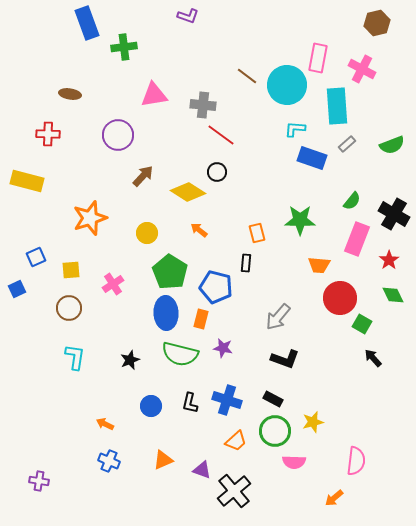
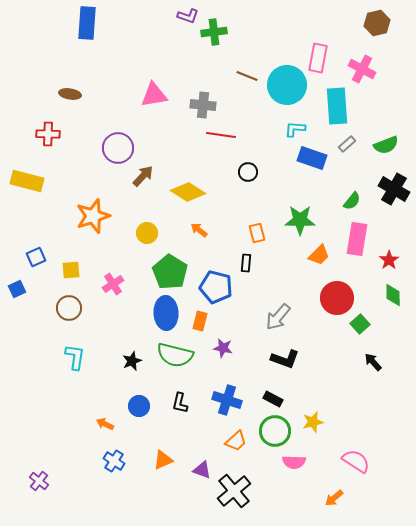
blue rectangle at (87, 23): rotated 24 degrees clockwise
green cross at (124, 47): moved 90 px right, 15 px up
brown line at (247, 76): rotated 15 degrees counterclockwise
purple circle at (118, 135): moved 13 px down
red line at (221, 135): rotated 28 degrees counterclockwise
green semicircle at (392, 145): moved 6 px left
black circle at (217, 172): moved 31 px right
black cross at (394, 214): moved 25 px up
orange star at (90, 218): moved 3 px right, 2 px up
pink rectangle at (357, 239): rotated 12 degrees counterclockwise
orange trapezoid at (319, 265): moved 10 px up; rotated 50 degrees counterclockwise
green diamond at (393, 295): rotated 25 degrees clockwise
red circle at (340, 298): moved 3 px left
orange rectangle at (201, 319): moved 1 px left, 2 px down
green square at (362, 324): moved 2 px left; rotated 18 degrees clockwise
green semicircle at (180, 354): moved 5 px left, 1 px down
black arrow at (373, 358): moved 4 px down
black star at (130, 360): moved 2 px right, 1 px down
black L-shape at (190, 403): moved 10 px left
blue circle at (151, 406): moved 12 px left
blue cross at (109, 461): moved 5 px right; rotated 10 degrees clockwise
pink semicircle at (356, 461): rotated 64 degrees counterclockwise
purple cross at (39, 481): rotated 30 degrees clockwise
